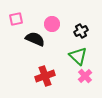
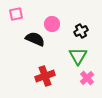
pink square: moved 5 px up
green triangle: rotated 18 degrees clockwise
pink cross: moved 2 px right, 2 px down
